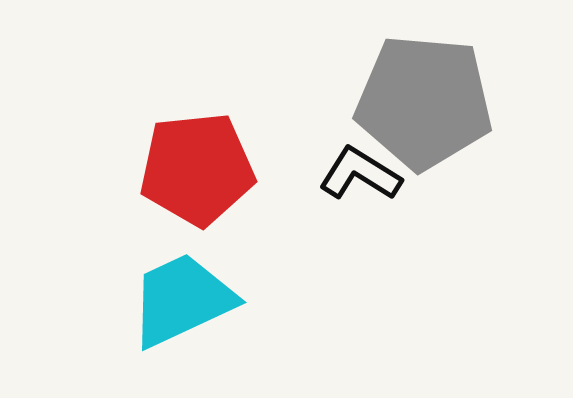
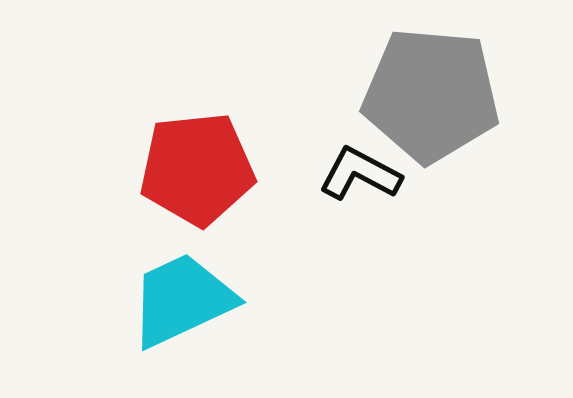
gray pentagon: moved 7 px right, 7 px up
black L-shape: rotated 4 degrees counterclockwise
